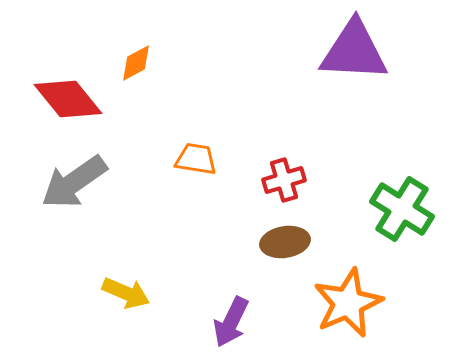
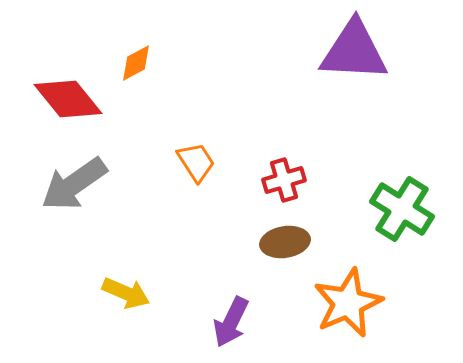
orange trapezoid: moved 3 px down; rotated 48 degrees clockwise
gray arrow: moved 2 px down
